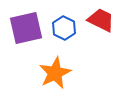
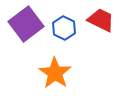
purple square: moved 4 px up; rotated 24 degrees counterclockwise
orange star: rotated 12 degrees counterclockwise
